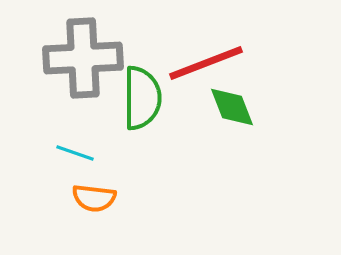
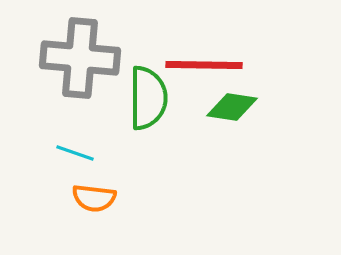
gray cross: moved 3 px left; rotated 8 degrees clockwise
red line: moved 2 px left, 2 px down; rotated 22 degrees clockwise
green semicircle: moved 6 px right
green diamond: rotated 60 degrees counterclockwise
